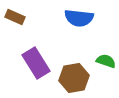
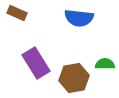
brown rectangle: moved 2 px right, 4 px up
green semicircle: moved 1 px left, 3 px down; rotated 18 degrees counterclockwise
